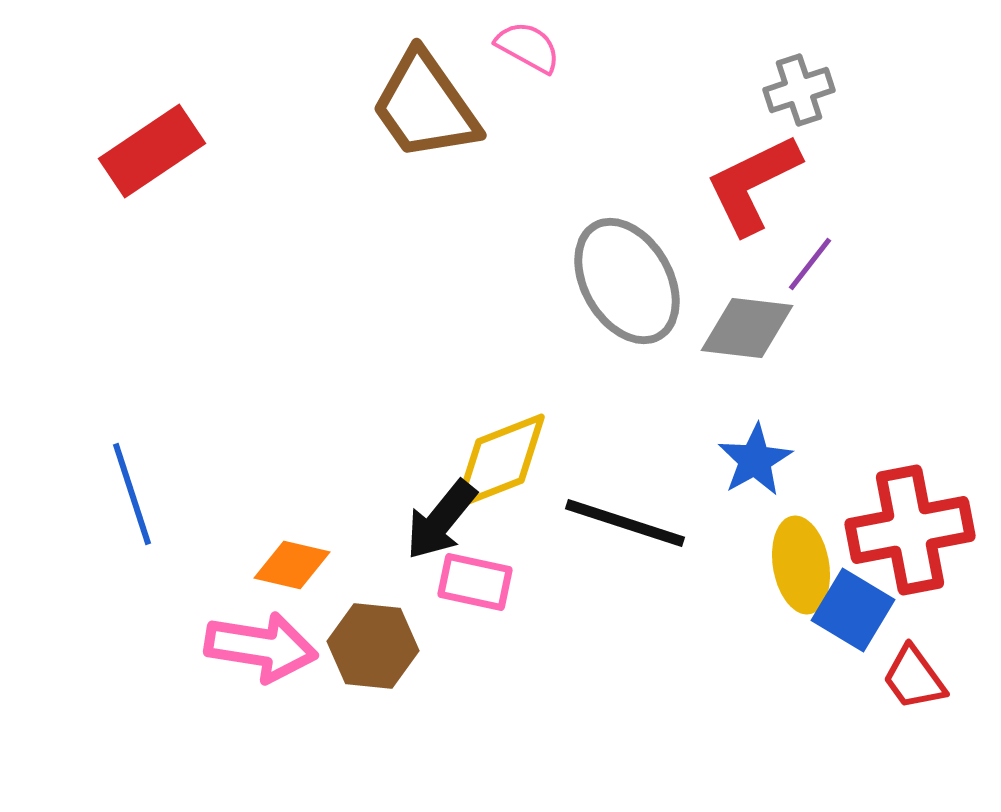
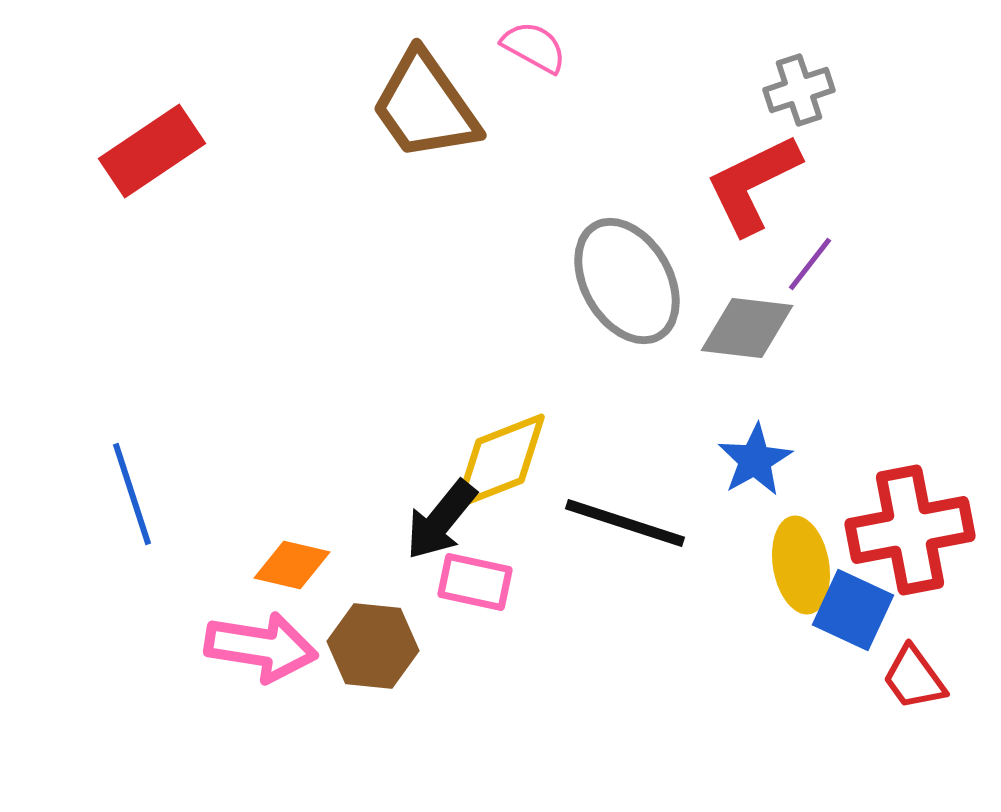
pink semicircle: moved 6 px right
blue square: rotated 6 degrees counterclockwise
